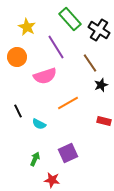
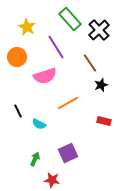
black cross: rotated 15 degrees clockwise
